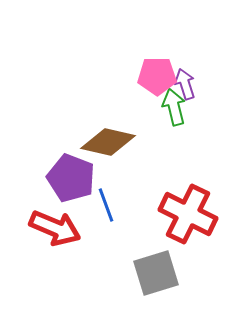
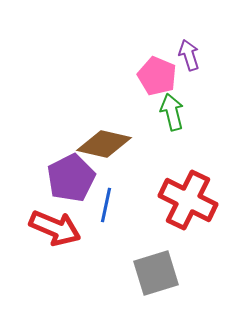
pink pentagon: rotated 24 degrees clockwise
purple arrow: moved 4 px right, 29 px up
green arrow: moved 2 px left, 5 px down
brown diamond: moved 4 px left, 2 px down
purple pentagon: rotated 24 degrees clockwise
blue line: rotated 32 degrees clockwise
red cross: moved 14 px up
